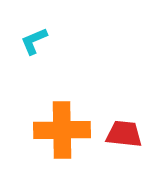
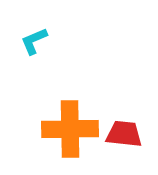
orange cross: moved 8 px right, 1 px up
